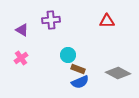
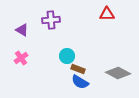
red triangle: moved 7 px up
cyan circle: moved 1 px left, 1 px down
blue semicircle: rotated 54 degrees clockwise
